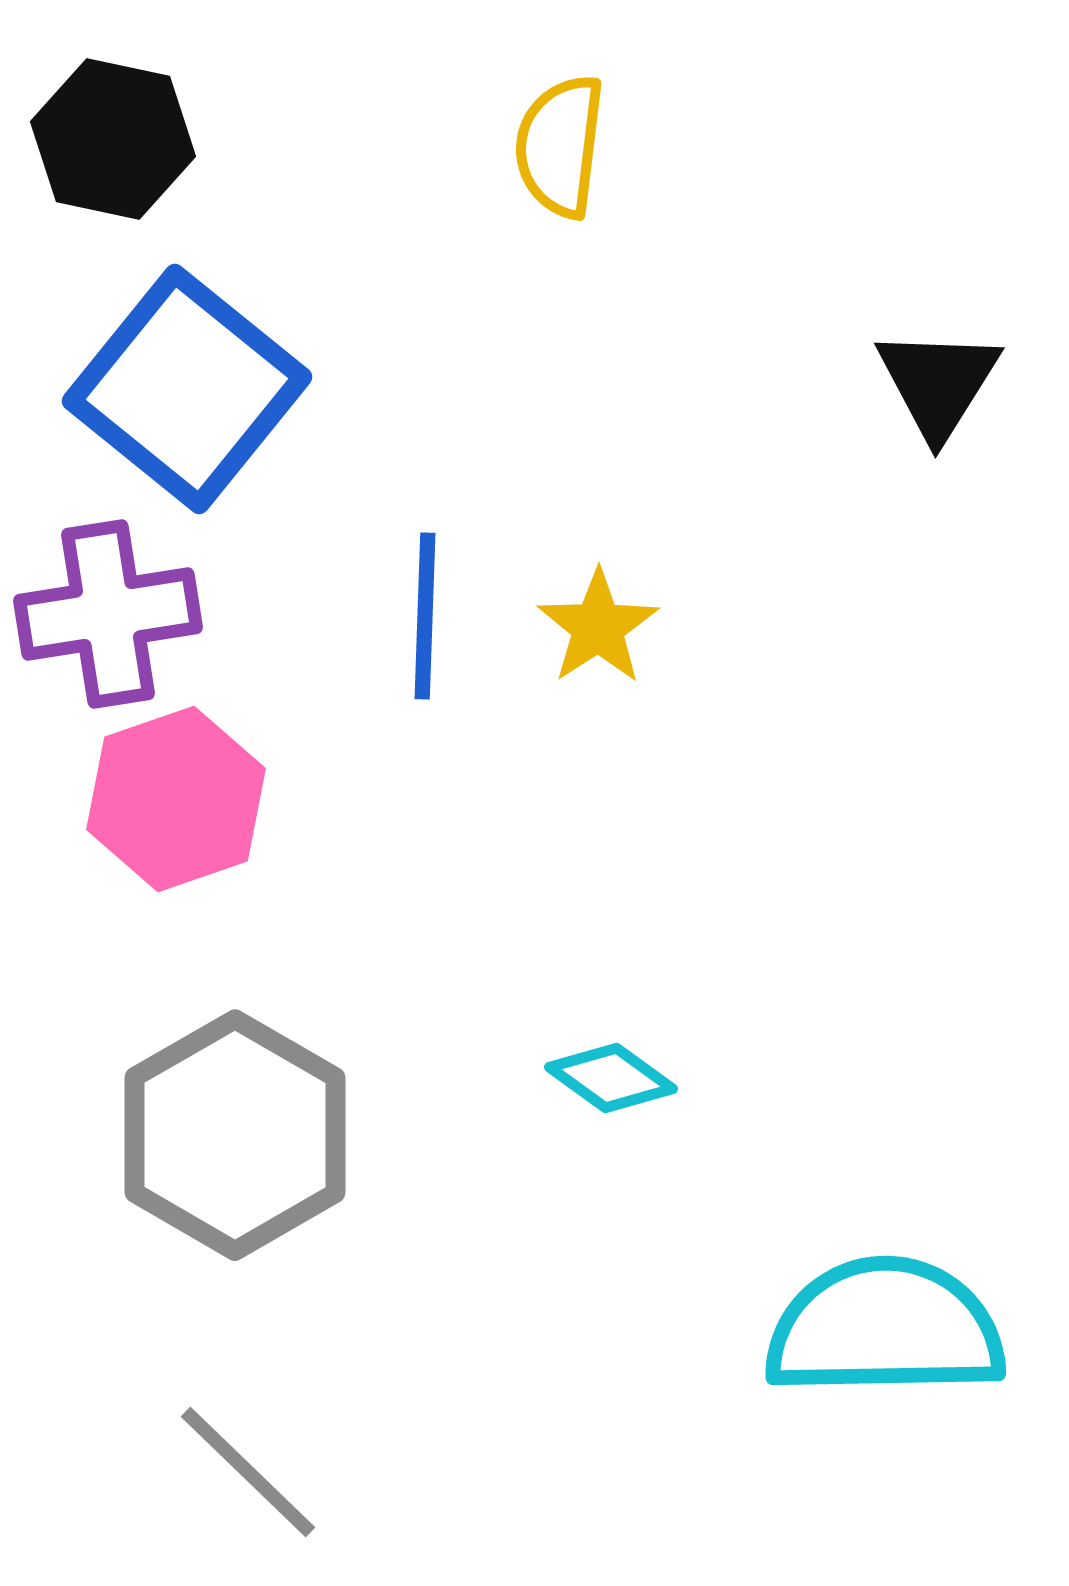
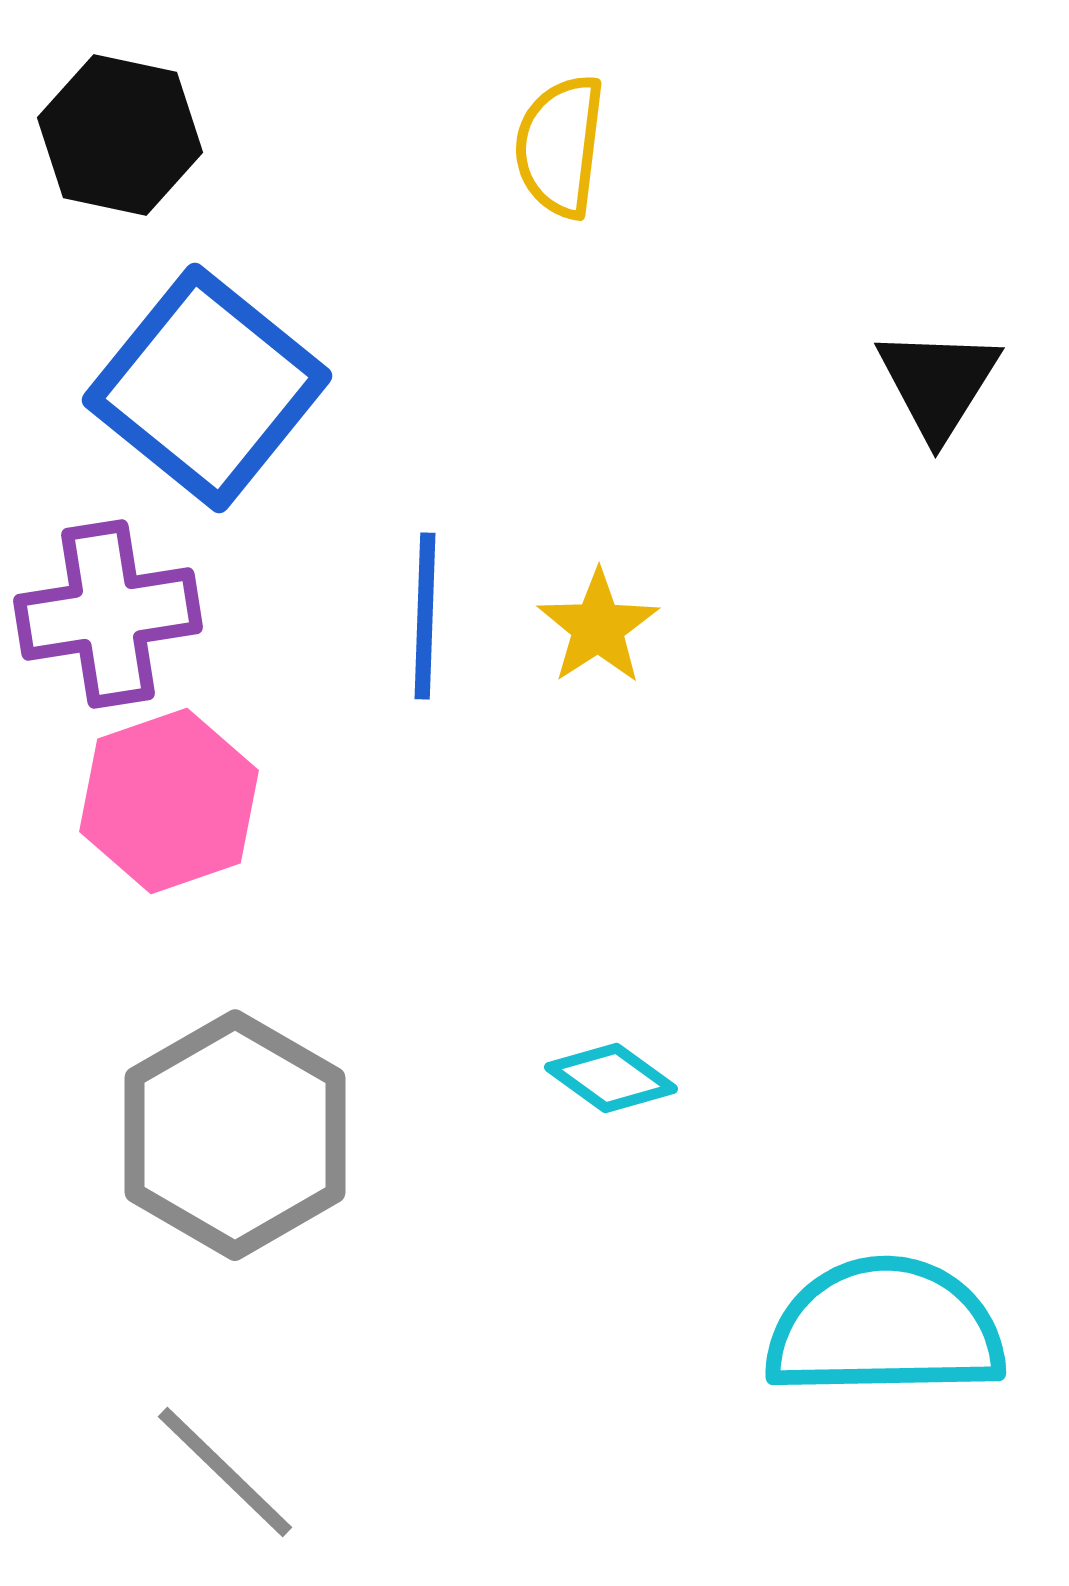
black hexagon: moved 7 px right, 4 px up
blue square: moved 20 px right, 1 px up
pink hexagon: moved 7 px left, 2 px down
gray line: moved 23 px left
